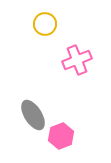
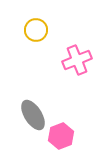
yellow circle: moved 9 px left, 6 px down
